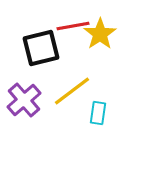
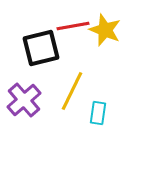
yellow star: moved 5 px right, 4 px up; rotated 16 degrees counterclockwise
yellow line: rotated 27 degrees counterclockwise
